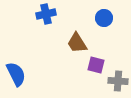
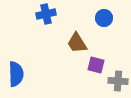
blue semicircle: rotated 25 degrees clockwise
